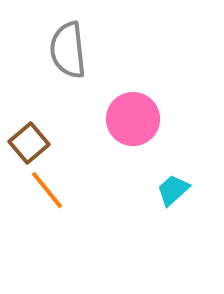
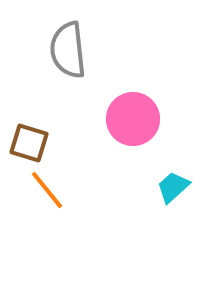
brown square: rotated 33 degrees counterclockwise
cyan trapezoid: moved 3 px up
